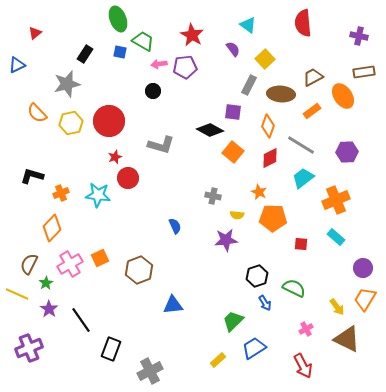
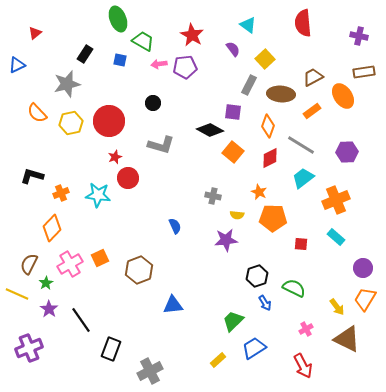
blue square at (120, 52): moved 8 px down
black circle at (153, 91): moved 12 px down
